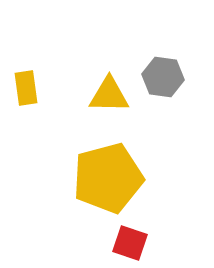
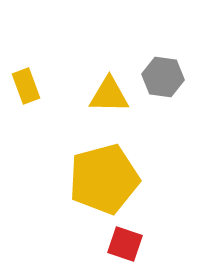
yellow rectangle: moved 2 px up; rotated 12 degrees counterclockwise
yellow pentagon: moved 4 px left, 1 px down
red square: moved 5 px left, 1 px down
